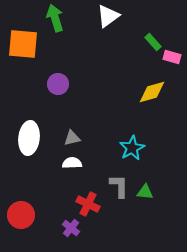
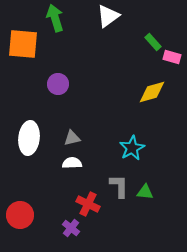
red circle: moved 1 px left
